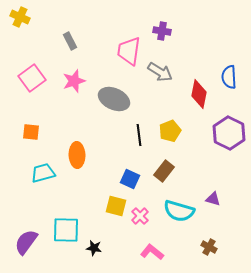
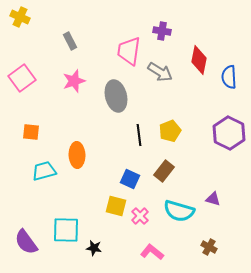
pink square: moved 10 px left
red diamond: moved 34 px up
gray ellipse: moved 2 px right, 3 px up; rotated 52 degrees clockwise
cyan trapezoid: moved 1 px right, 2 px up
purple semicircle: rotated 72 degrees counterclockwise
